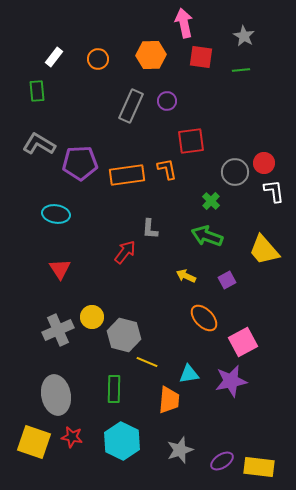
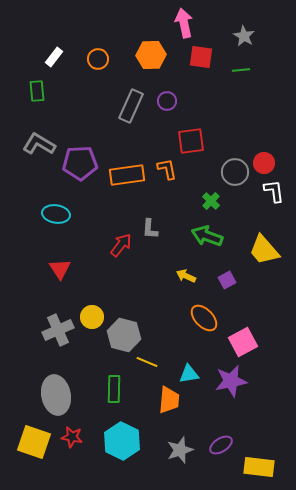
red arrow at (125, 252): moved 4 px left, 7 px up
purple ellipse at (222, 461): moved 1 px left, 16 px up
